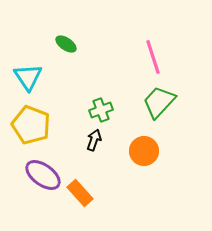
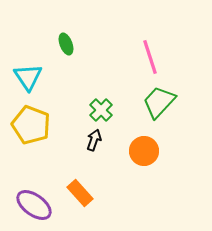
green ellipse: rotated 35 degrees clockwise
pink line: moved 3 px left
green cross: rotated 25 degrees counterclockwise
purple ellipse: moved 9 px left, 30 px down
